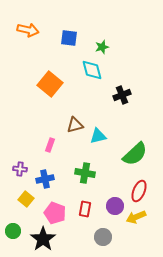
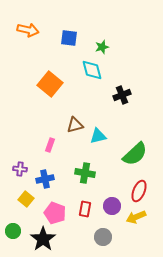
purple circle: moved 3 px left
